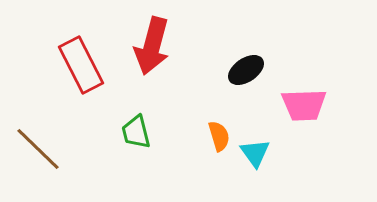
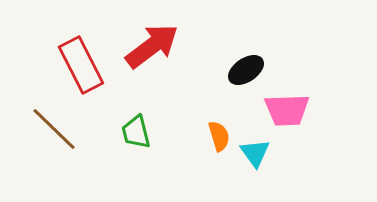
red arrow: rotated 142 degrees counterclockwise
pink trapezoid: moved 17 px left, 5 px down
brown line: moved 16 px right, 20 px up
